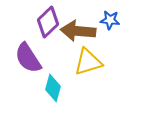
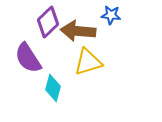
blue star: moved 1 px right, 5 px up
